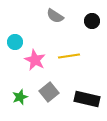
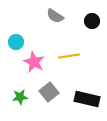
cyan circle: moved 1 px right
pink star: moved 1 px left, 2 px down
green star: rotated 14 degrees clockwise
